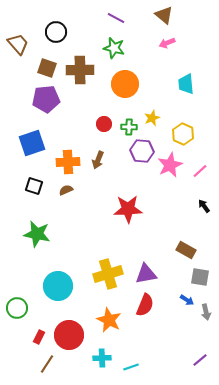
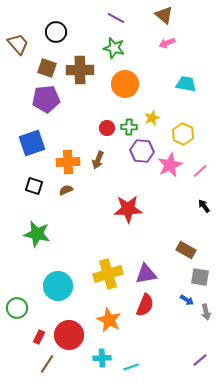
cyan trapezoid at (186, 84): rotated 105 degrees clockwise
red circle at (104, 124): moved 3 px right, 4 px down
